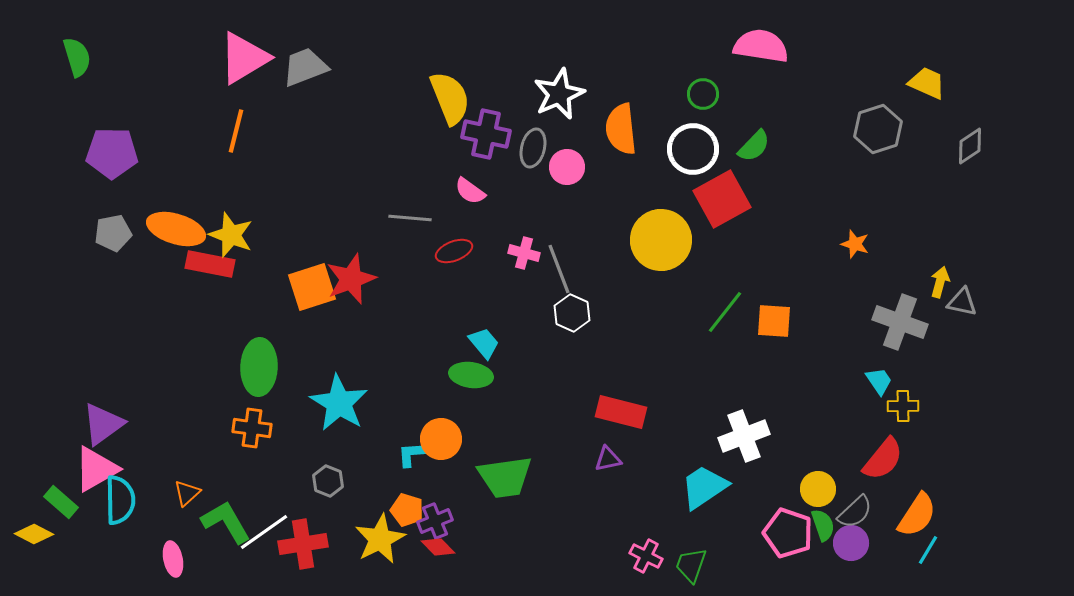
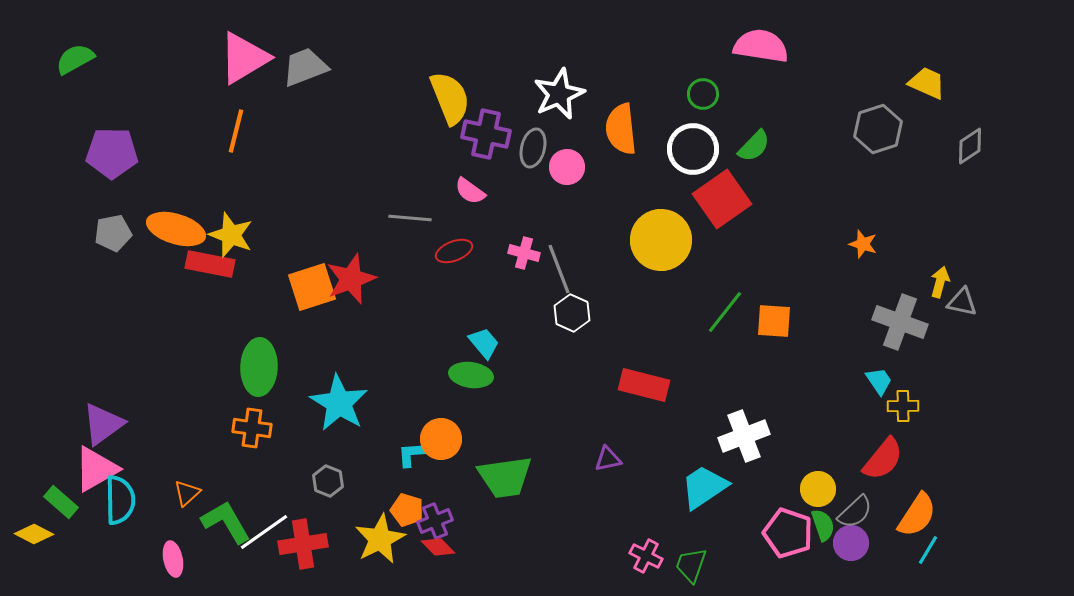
green semicircle at (77, 57): moved 2 px left, 2 px down; rotated 102 degrees counterclockwise
red square at (722, 199): rotated 6 degrees counterclockwise
orange star at (855, 244): moved 8 px right
red rectangle at (621, 412): moved 23 px right, 27 px up
